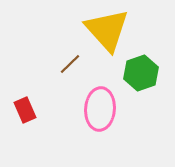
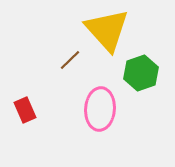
brown line: moved 4 px up
